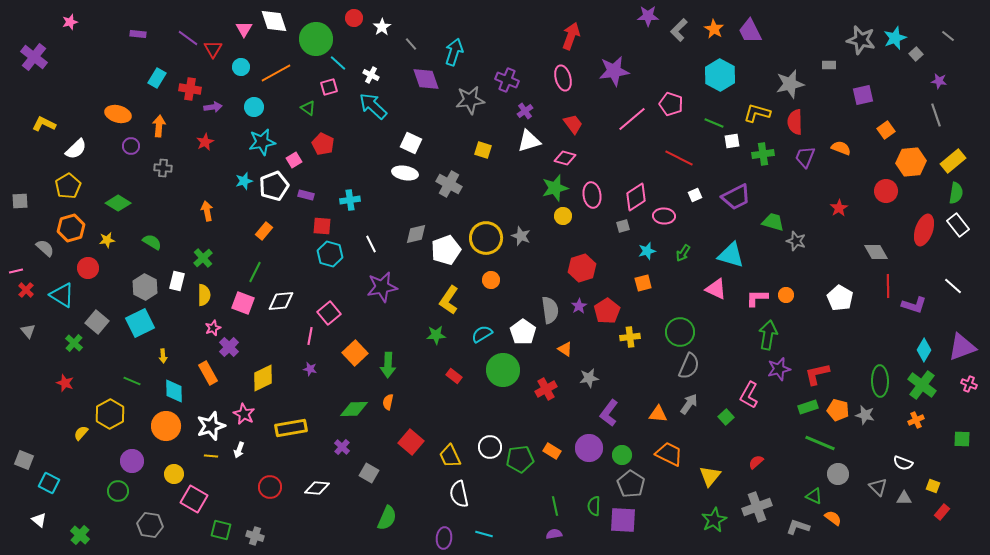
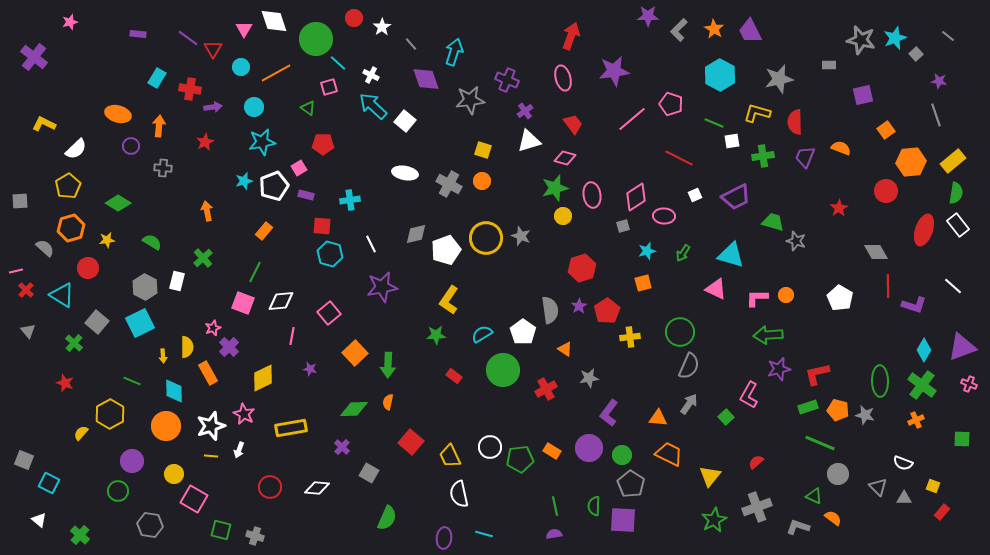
gray star at (790, 84): moved 11 px left, 5 px up
white square at (411, 143): moved 6 px left, 22 px up; rotated 15 degrees clockwise
red pentagon at (323, 144): rotated 25 degrees counterclockwise
green cross at (763, 154): moved 2 px down
pink square at (294, 160): moved 5 px right, 8 px down
orange circle at (491, 280): moved 9 px left, 99 px up
yellow semicircle at (204, 295): moved 17 px left, 52 px down
green arrow at (768, 335): rotated 104 degrees counterclockwise
pink line at (310, 336): moved 18 px left
orange triangle at (658, 414): moved 4 px down
